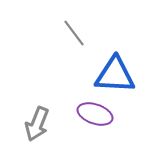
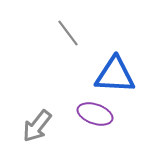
gray line: moved 6 px left
gray arrow: moved 2 px down; rotated 16 degrees clockwise
